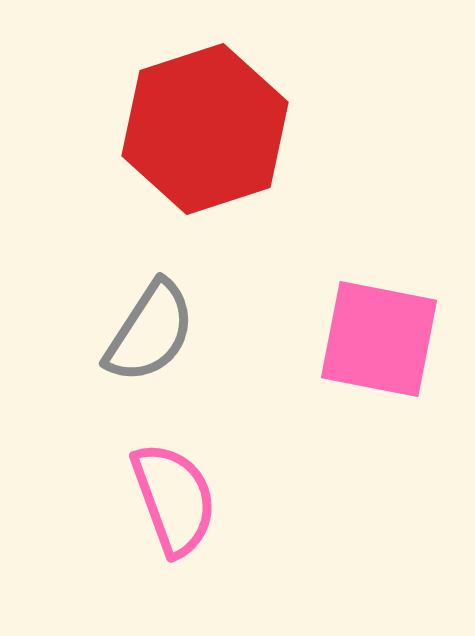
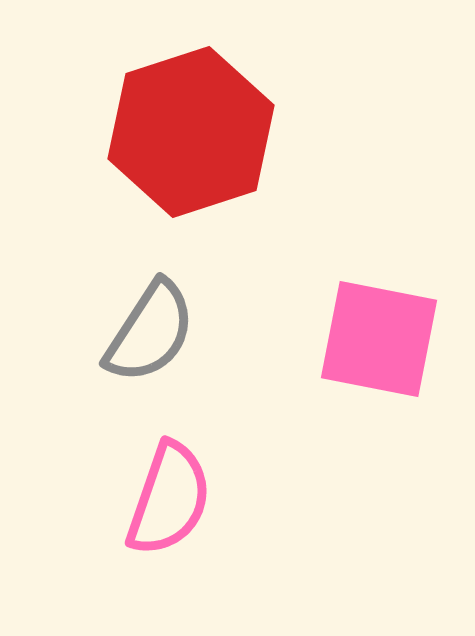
red hexagon: moved 14 px left, 3 px down
pink semicircle: moved 5 px left; rotated 39 degrees clockwise
